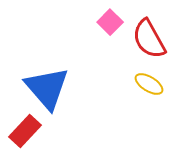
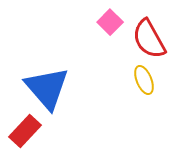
yellow ellipse: moved 5 px left, 4 px up; rotated 36 degrees clockwise
